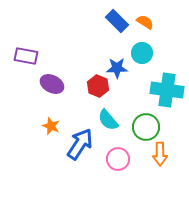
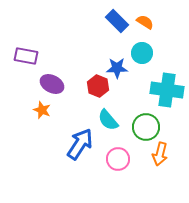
orange star: moved 9 px left, 16 px up
orange arrow: rotated 15 degrees clockwise
